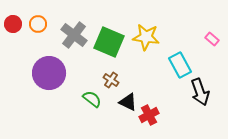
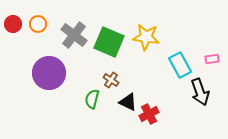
pink rectangle: moved 20 px down; rotated 48 degrees counterclockwise
green semicircle: rotated 114 degrees counterclockwise
red cross: moved 1 px up
